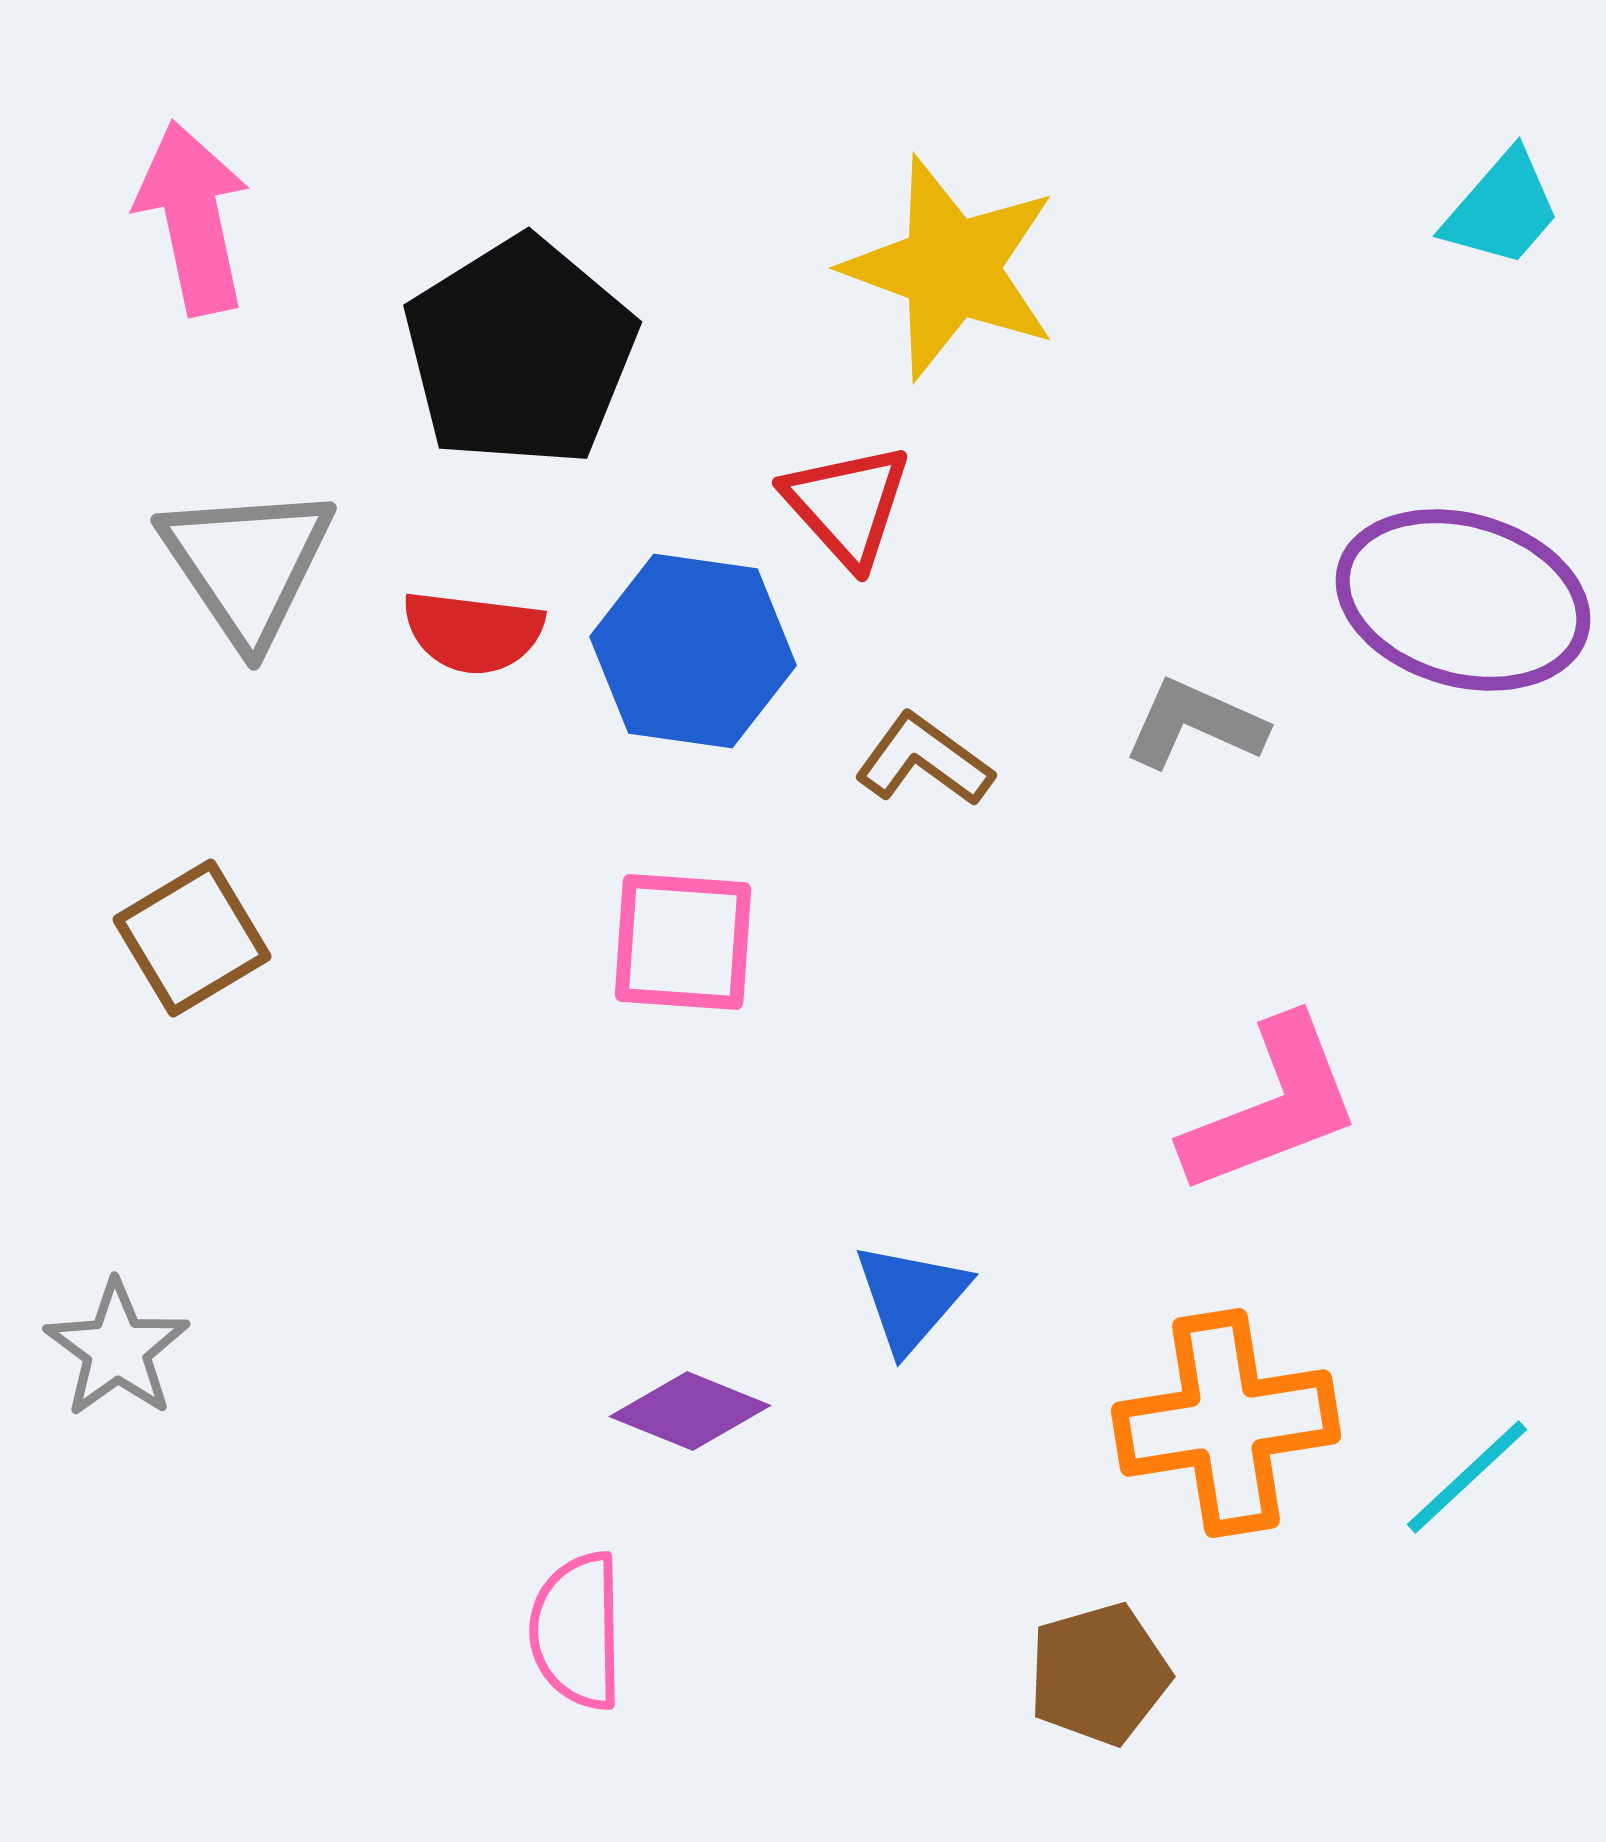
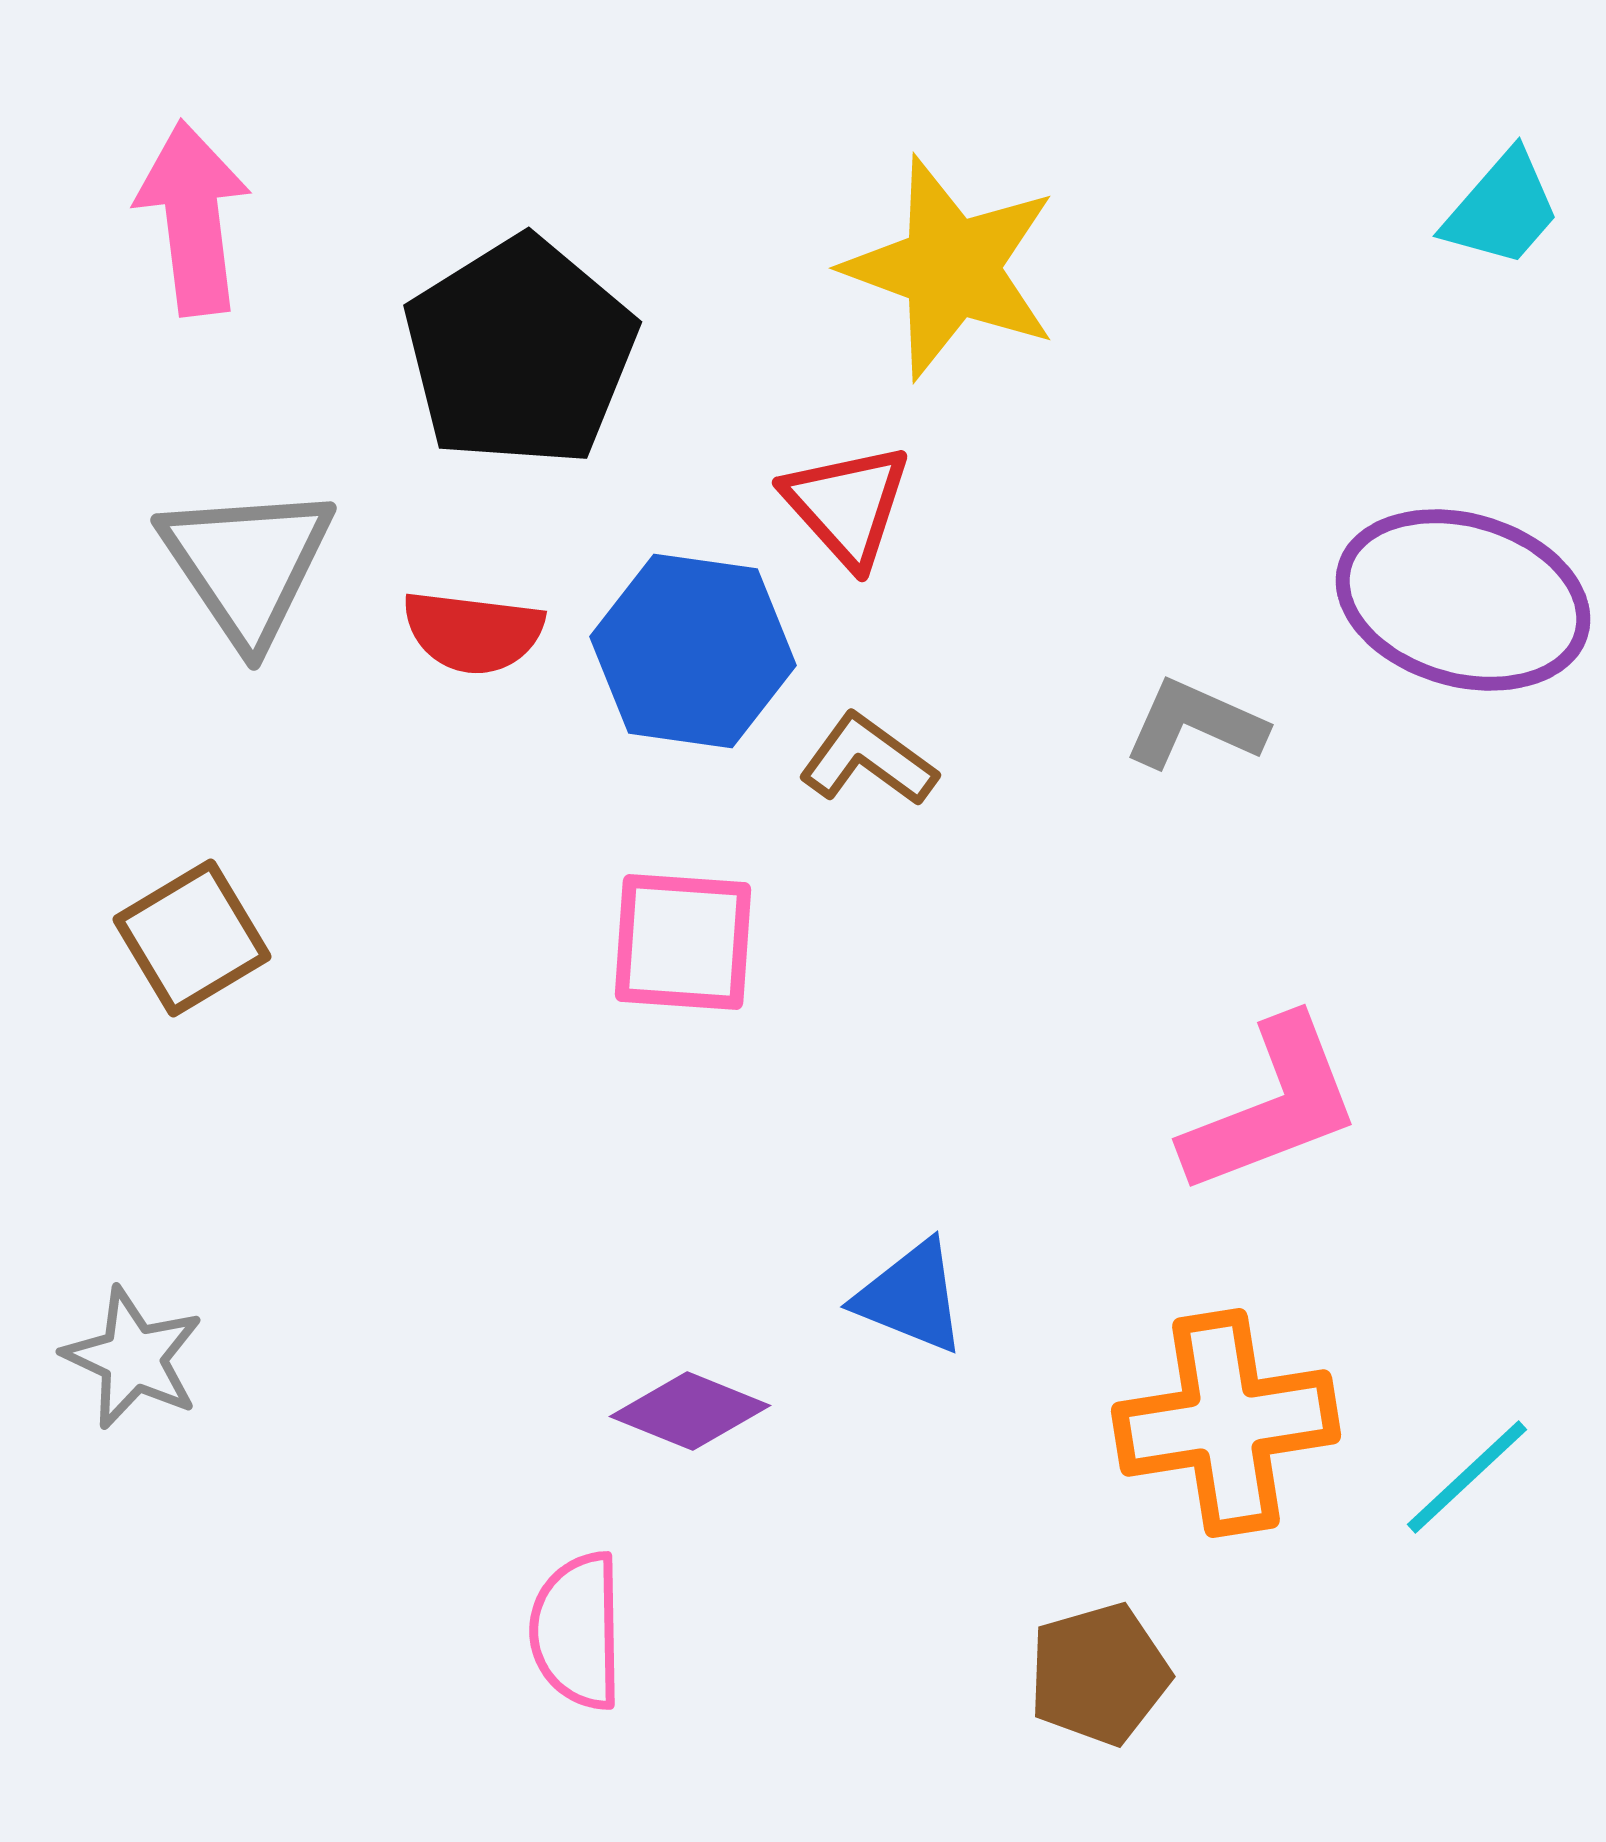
pink arrow: rotated 5 degrees clockwise
brown L-shape: moved 56 px left
blue triangle: rotated 49 degrees counterclockwise
gray star: moved 16 px right, 9 px down; rotated 11 degrees counterclockwise
